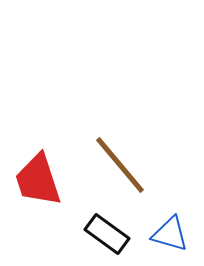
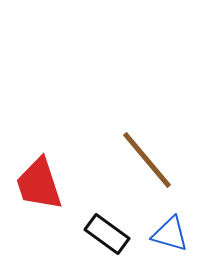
brown line: moved 27 px right, 5 px up
red trapezoid: moved 1 px right, 4 px down
